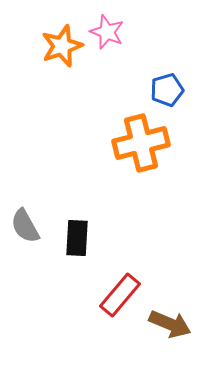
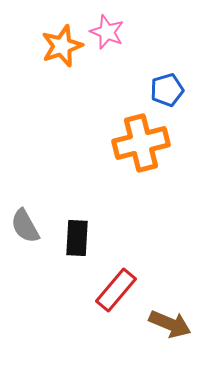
red rectangle: moved 4 px left, 5 px up
